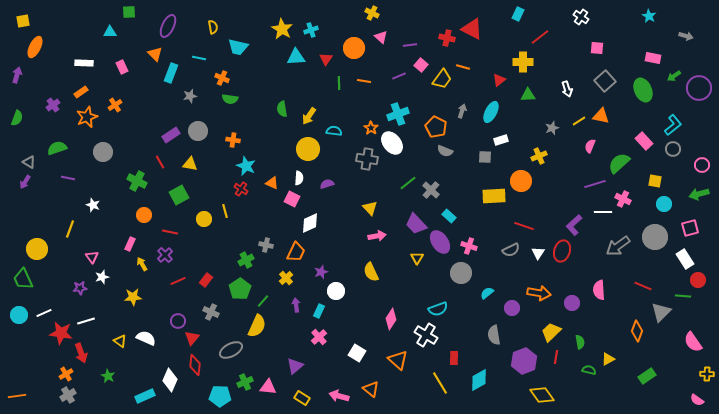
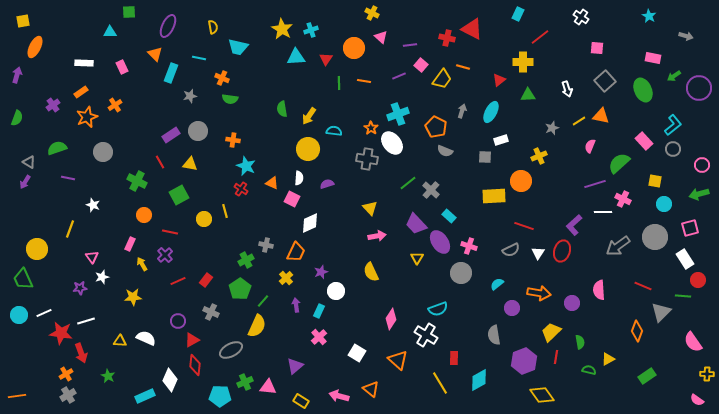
cyan semicircle at (487, 293): moved 10 px right, 9 px up
red triangle at (192, 338): moved 2 px down; rotated 21 degrees clockwise
yellow triangle at (120, 341): rotated 32 degrees counterclockwise
yellow rectangle at (302, 398): moved 1 px left, 3 px down
